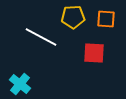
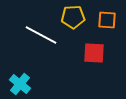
orange square: moved 1 px right, 1 px down
white line: moved 2 px up
